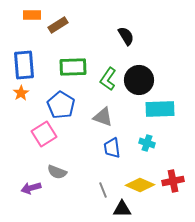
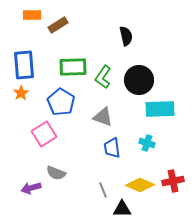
black semicircle: rotated 18 degrees clockwise
green L-shape: moved 5 px left, 2 px up
blue pentagon: moved 3 px up
gray semicircle: moved 1 px left, 1 px down
